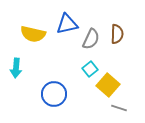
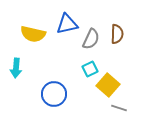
cyan square: rotated 14 degrees clockwise
